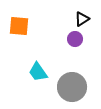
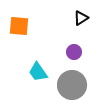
black triangle: moved 1 px left, 1 px up
purple circle: moved 1 px left, 13 px down
gray circle: moved 2 px up
